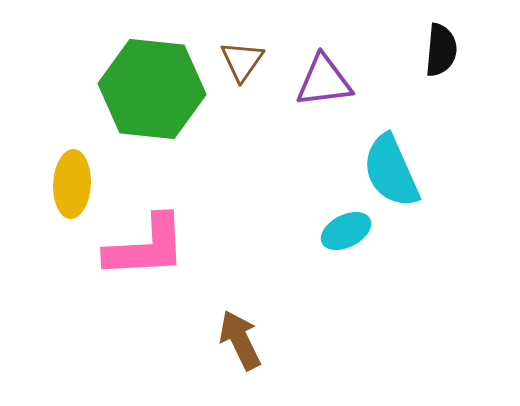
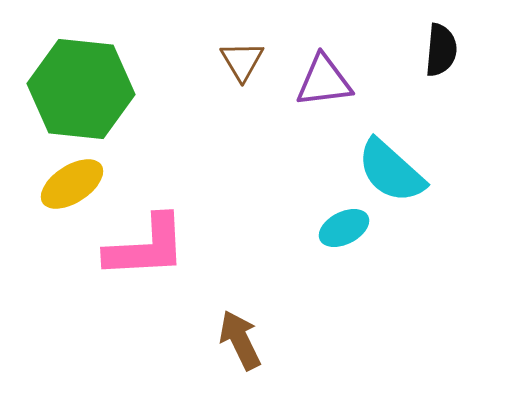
brown triangle: rotated 6 degrees counterclockwise
green hexagon: moved 71 px left
cyan semicircle: rotated 24 degrees counterclockwise
yellow ellipse: rotated 54 degrees clockwise
cyan ellipse: moved 2 px left, 3 px up
